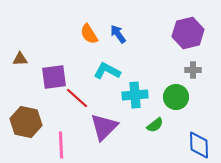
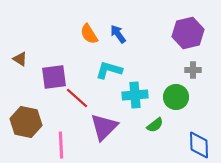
brown triangle: rotated 35 degrees clockwise
cyan L-shape: moved 2 px right, 1 px up; rotated 12 degrees counterclockwise
